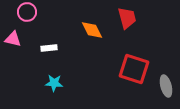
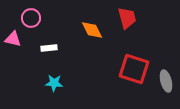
pink circle: moved 4 px right, 6 px down
gray ellipse: moved 5 px up
